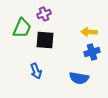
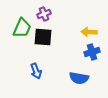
black square: moved 2 px left, 3 px up
